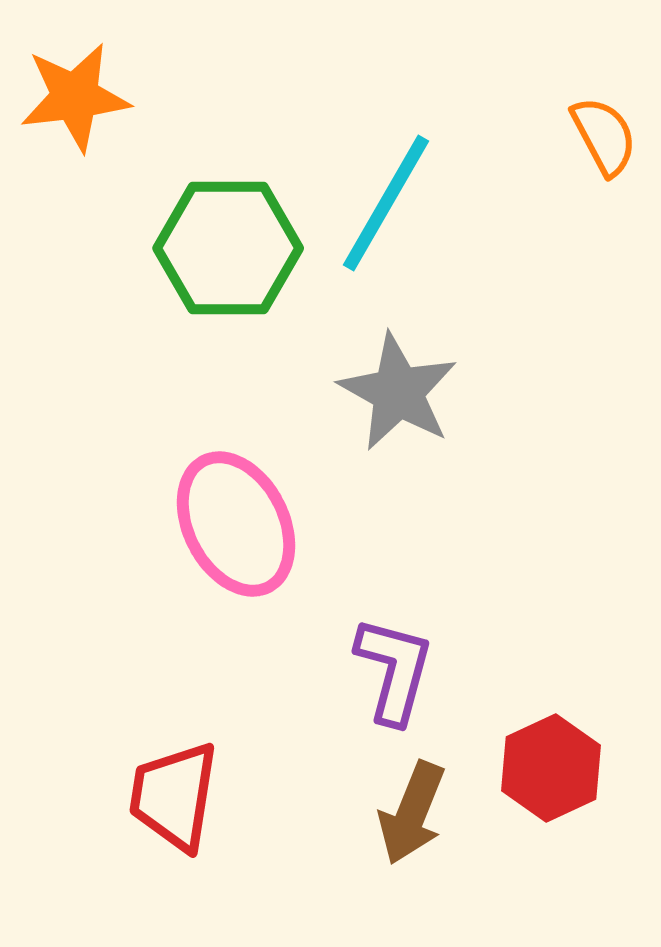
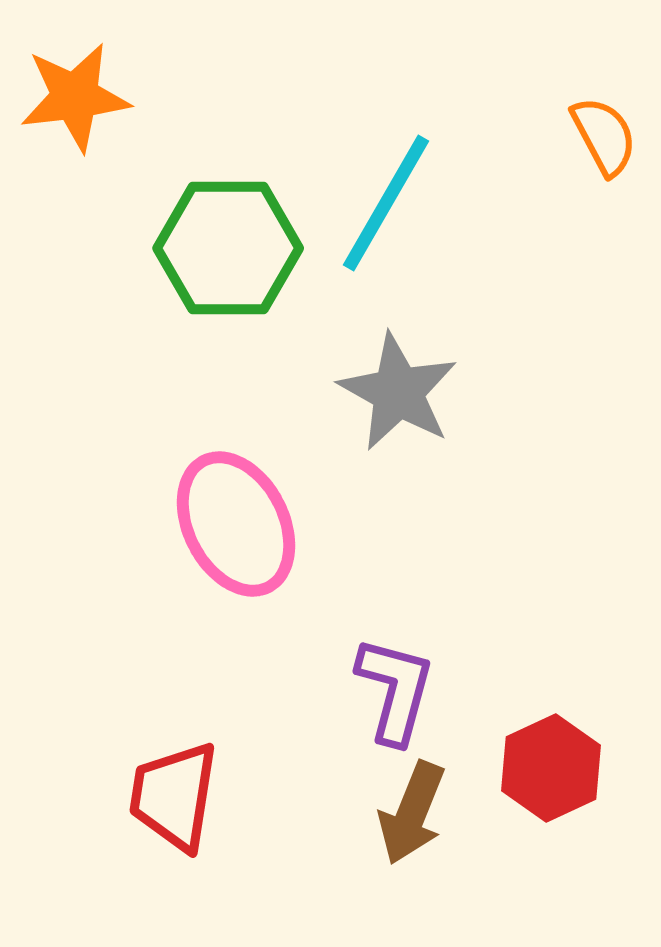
purple L-shape: moved 1 px right, 20 px down
